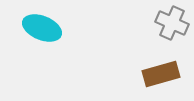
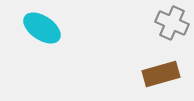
cyan ellipse: rotated 12 degrees clockwise
